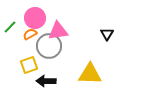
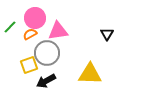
gray circle: moved 2 px left, 7 px down
black arrow: rotated 30 degrees counterclockwise
